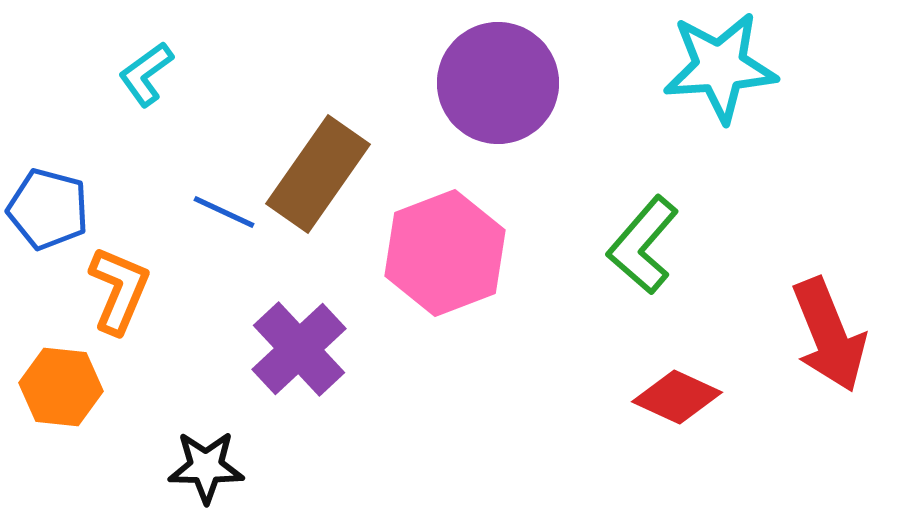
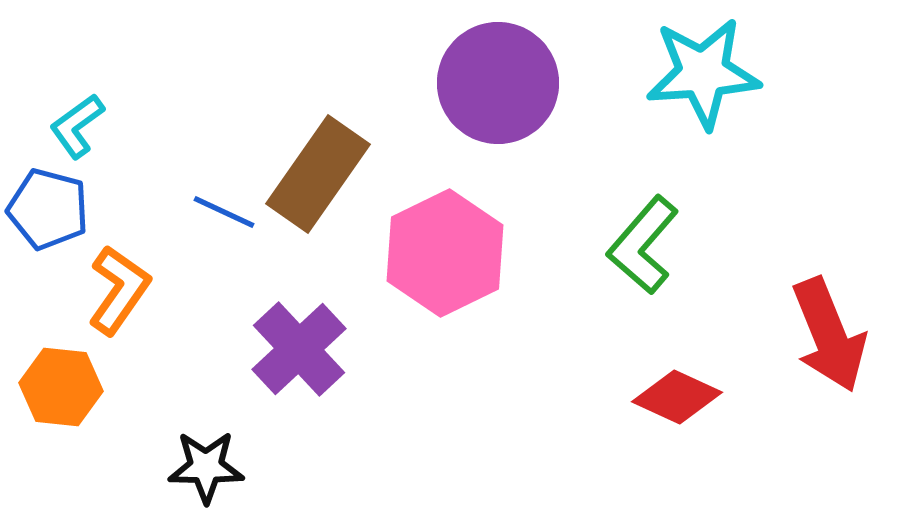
cyan star: moved 17 px left, 6 px down
cyan L-shape: moved 69 px left, 52 px down
pink hexagon: rotated 5 degrees counterclockwise
orange L-shape: rotated 12 degrees clockwise
